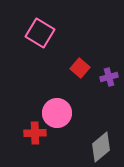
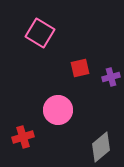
red square: rotated 36 degrees clockwise
purple cross: moved 2 px right
pink circle: moved 1 px right, 3 px up
red cross: moved 12 px left, 4 px down; rotated 15 degrees counterclockwise
